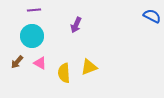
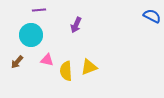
purple line: moved 5 px right
cyan circle: moved 1 px left, 1 px up
pink triangle: moved 7 px right, 3 px up; rotated 16 degrees counterclockwise
yellow semicircle: moved 2 px right, 2 px up
